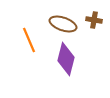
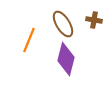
brown ellipse: rotated 40 degrees clockwise
orange line: rotated 45 degrees clockwise
